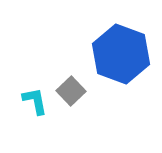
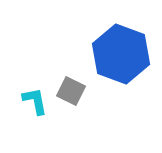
gray square: rotated 20 degrees counterclockwise
